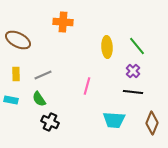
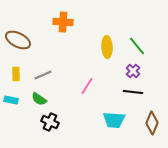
pink line: rotated 18 degrees clockwise
green semicircle: rotated 21 degrees counterclockwise
